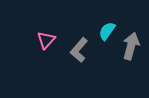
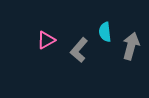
cyan semicircle: moved 2 px left, 1 px down; rotated 42 degrees counterclockwise
pink triangle: rotated 18 degrees clockwise
